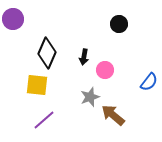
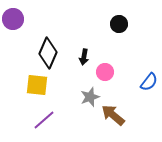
black diamond: moved 1 px right
pink circle: moved 2 px down
